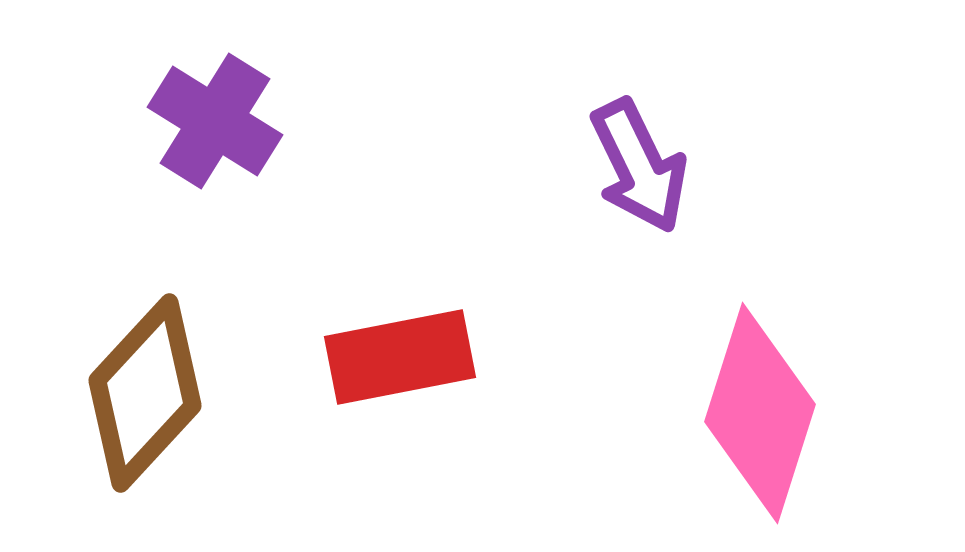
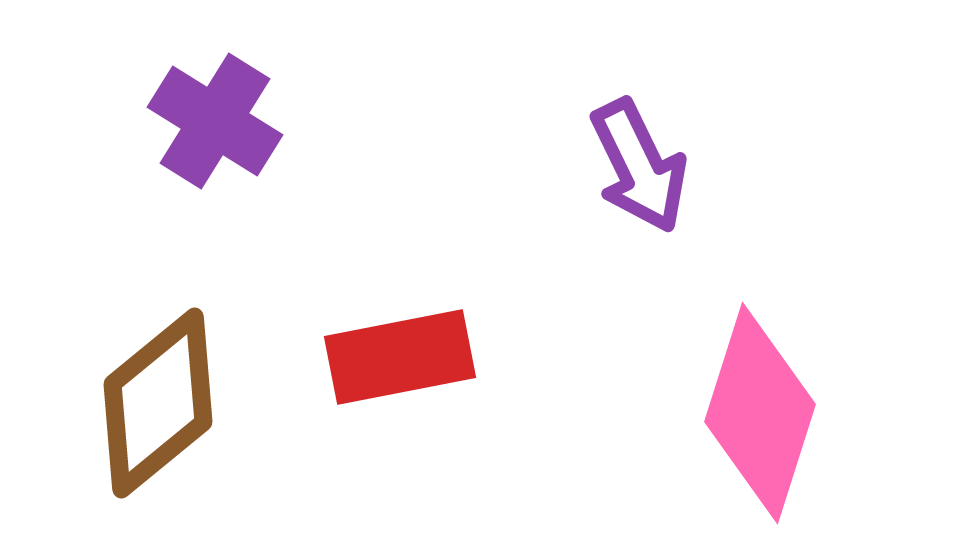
brown diamond: moved 13 px right, 10 px down; rotated 8 degrees clockwise
